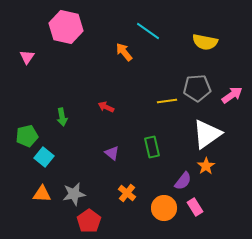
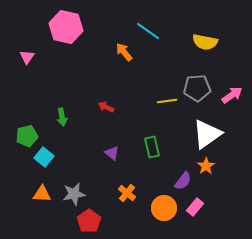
pink rectangle: rotated 72 degrees clockwise
